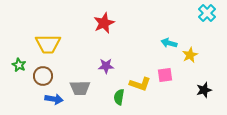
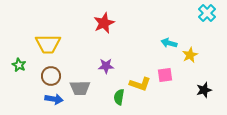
brown circle: moved 8 px right
